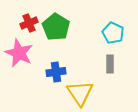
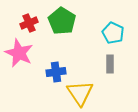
green pentagon: moved 6 px right, 6 px up
